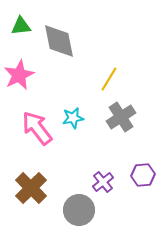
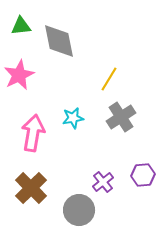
pink arrow: moved 4 px left, 5 px down; rotated 48 degrees clockwise
